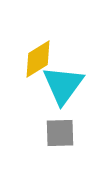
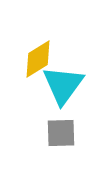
gray square: moved 1 px right
